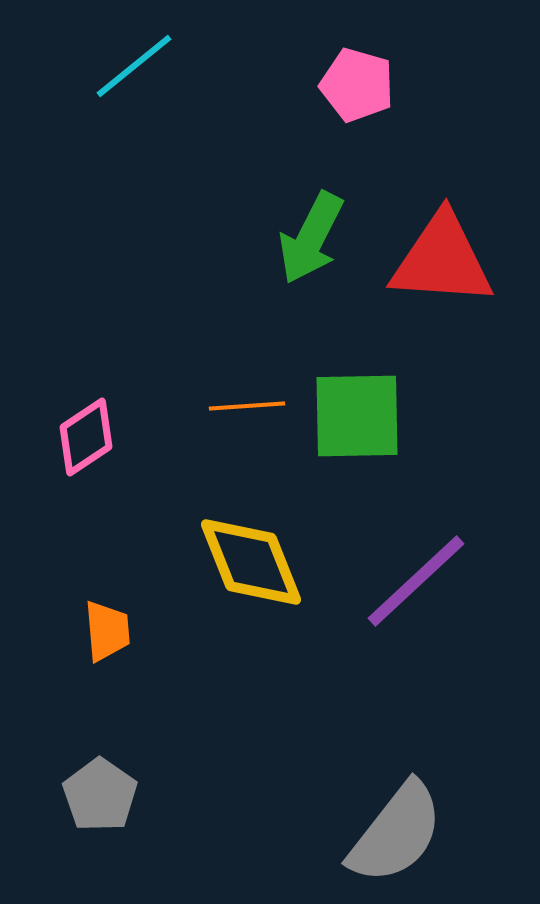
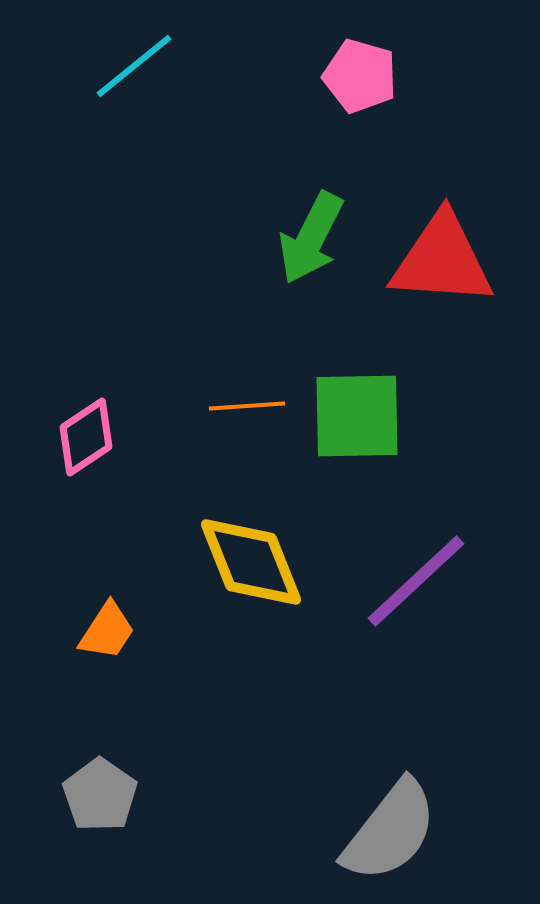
pink pentagon: moved 3 px right, 9 px up
orange trapezoid: rotated 38 degrees clockwise
gray semicircle: moved 6 px left, 2 px up
